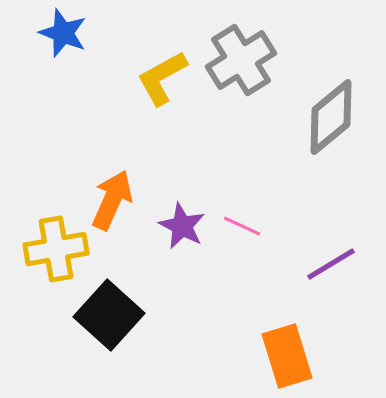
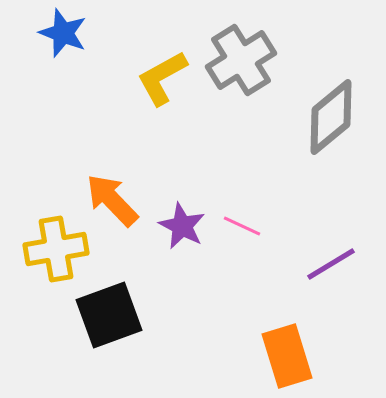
orange arrow: rotated 68 degrees counterclockwise
black square: rotated 28 degrees clockwise
